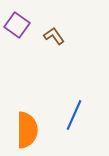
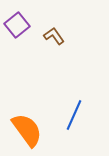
purple square: rotated 15 degrees clockwise
orange semicircle: rotated 36 degrees counterclockwise
